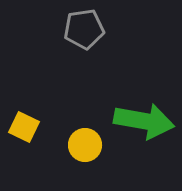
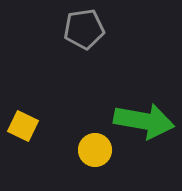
yellow square: moved 1 px left, 1 px up
yellow circle: moved 10 px right, 5 px down
